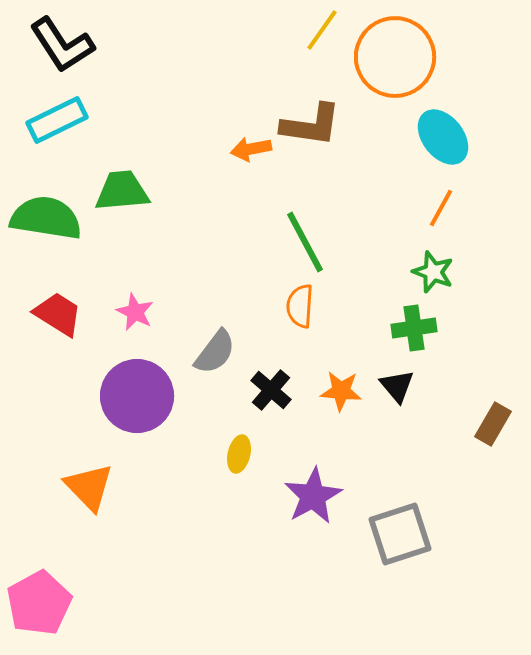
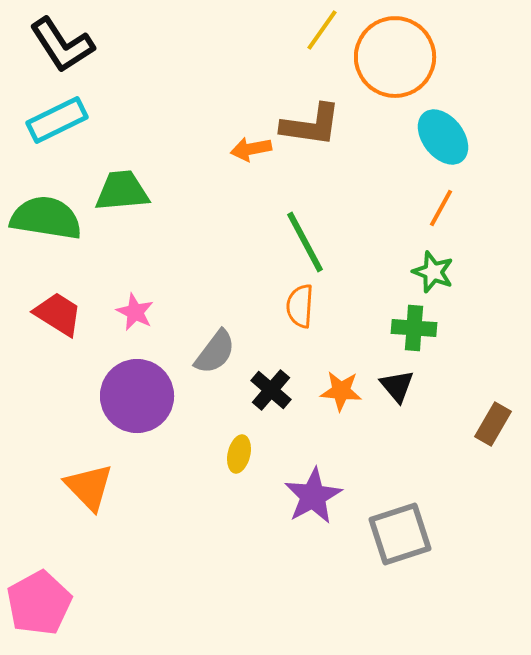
green cross: rotated 12 degrees clockwise
